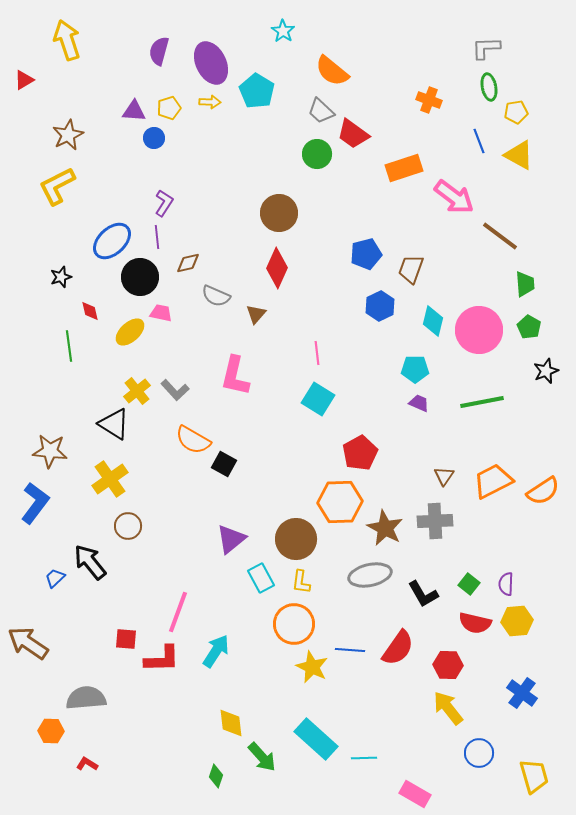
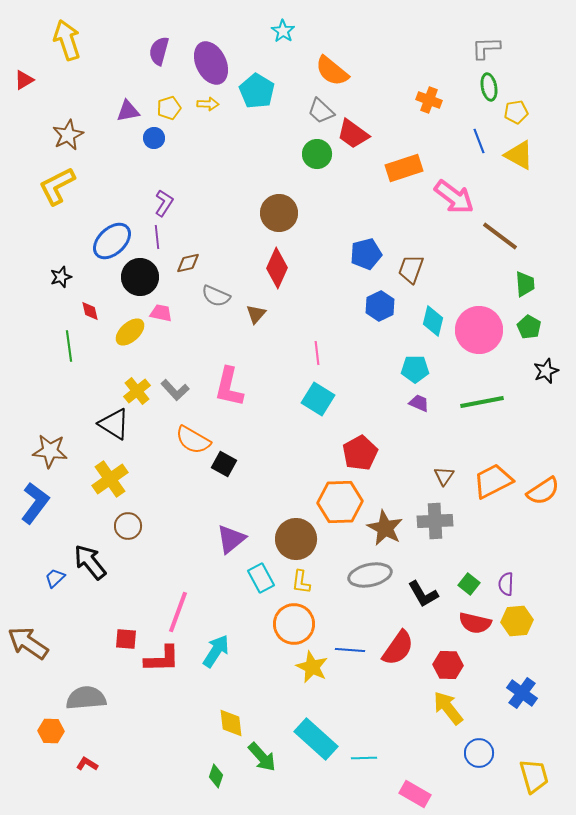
yellow arrow at (210, 102): moved 2 px left, 2 px down
purple triangle at (134, 111): moved 6 px left; rotated 15 degrees counterclockwise
pink L-shape at (235, 376): moved 6 px left, 11 px down
